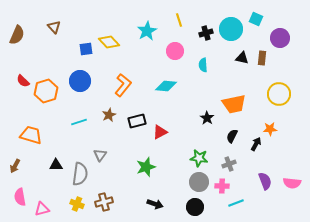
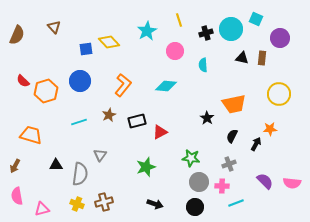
green star at (199, 158): moved 8 px left
purple semicircle at (265, 181): rotated 24 degrees counterclockwise
pink semicircle at (20, 197): moved 3 px left, 1 px up
